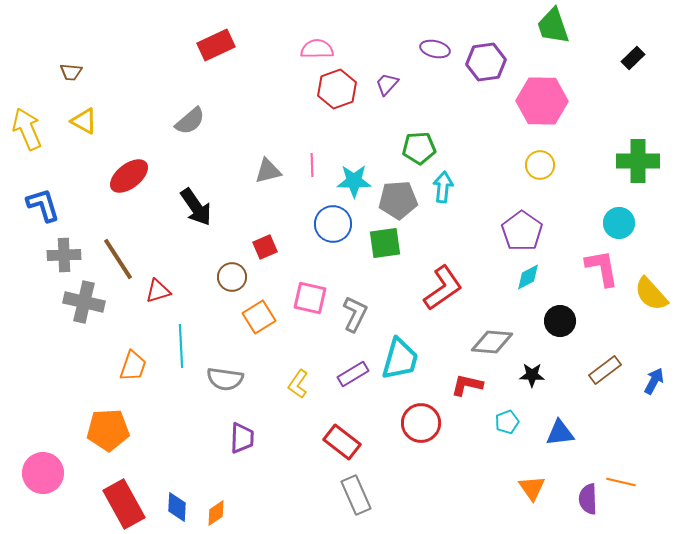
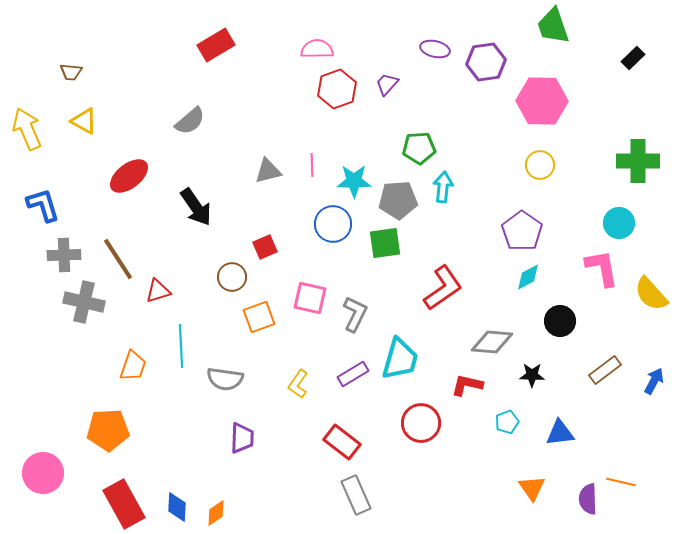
red rectangle at (216, 45): rotated 6 degrees counterclockwise
orange square at (259, 317): rotated 12 degrees clockwise
